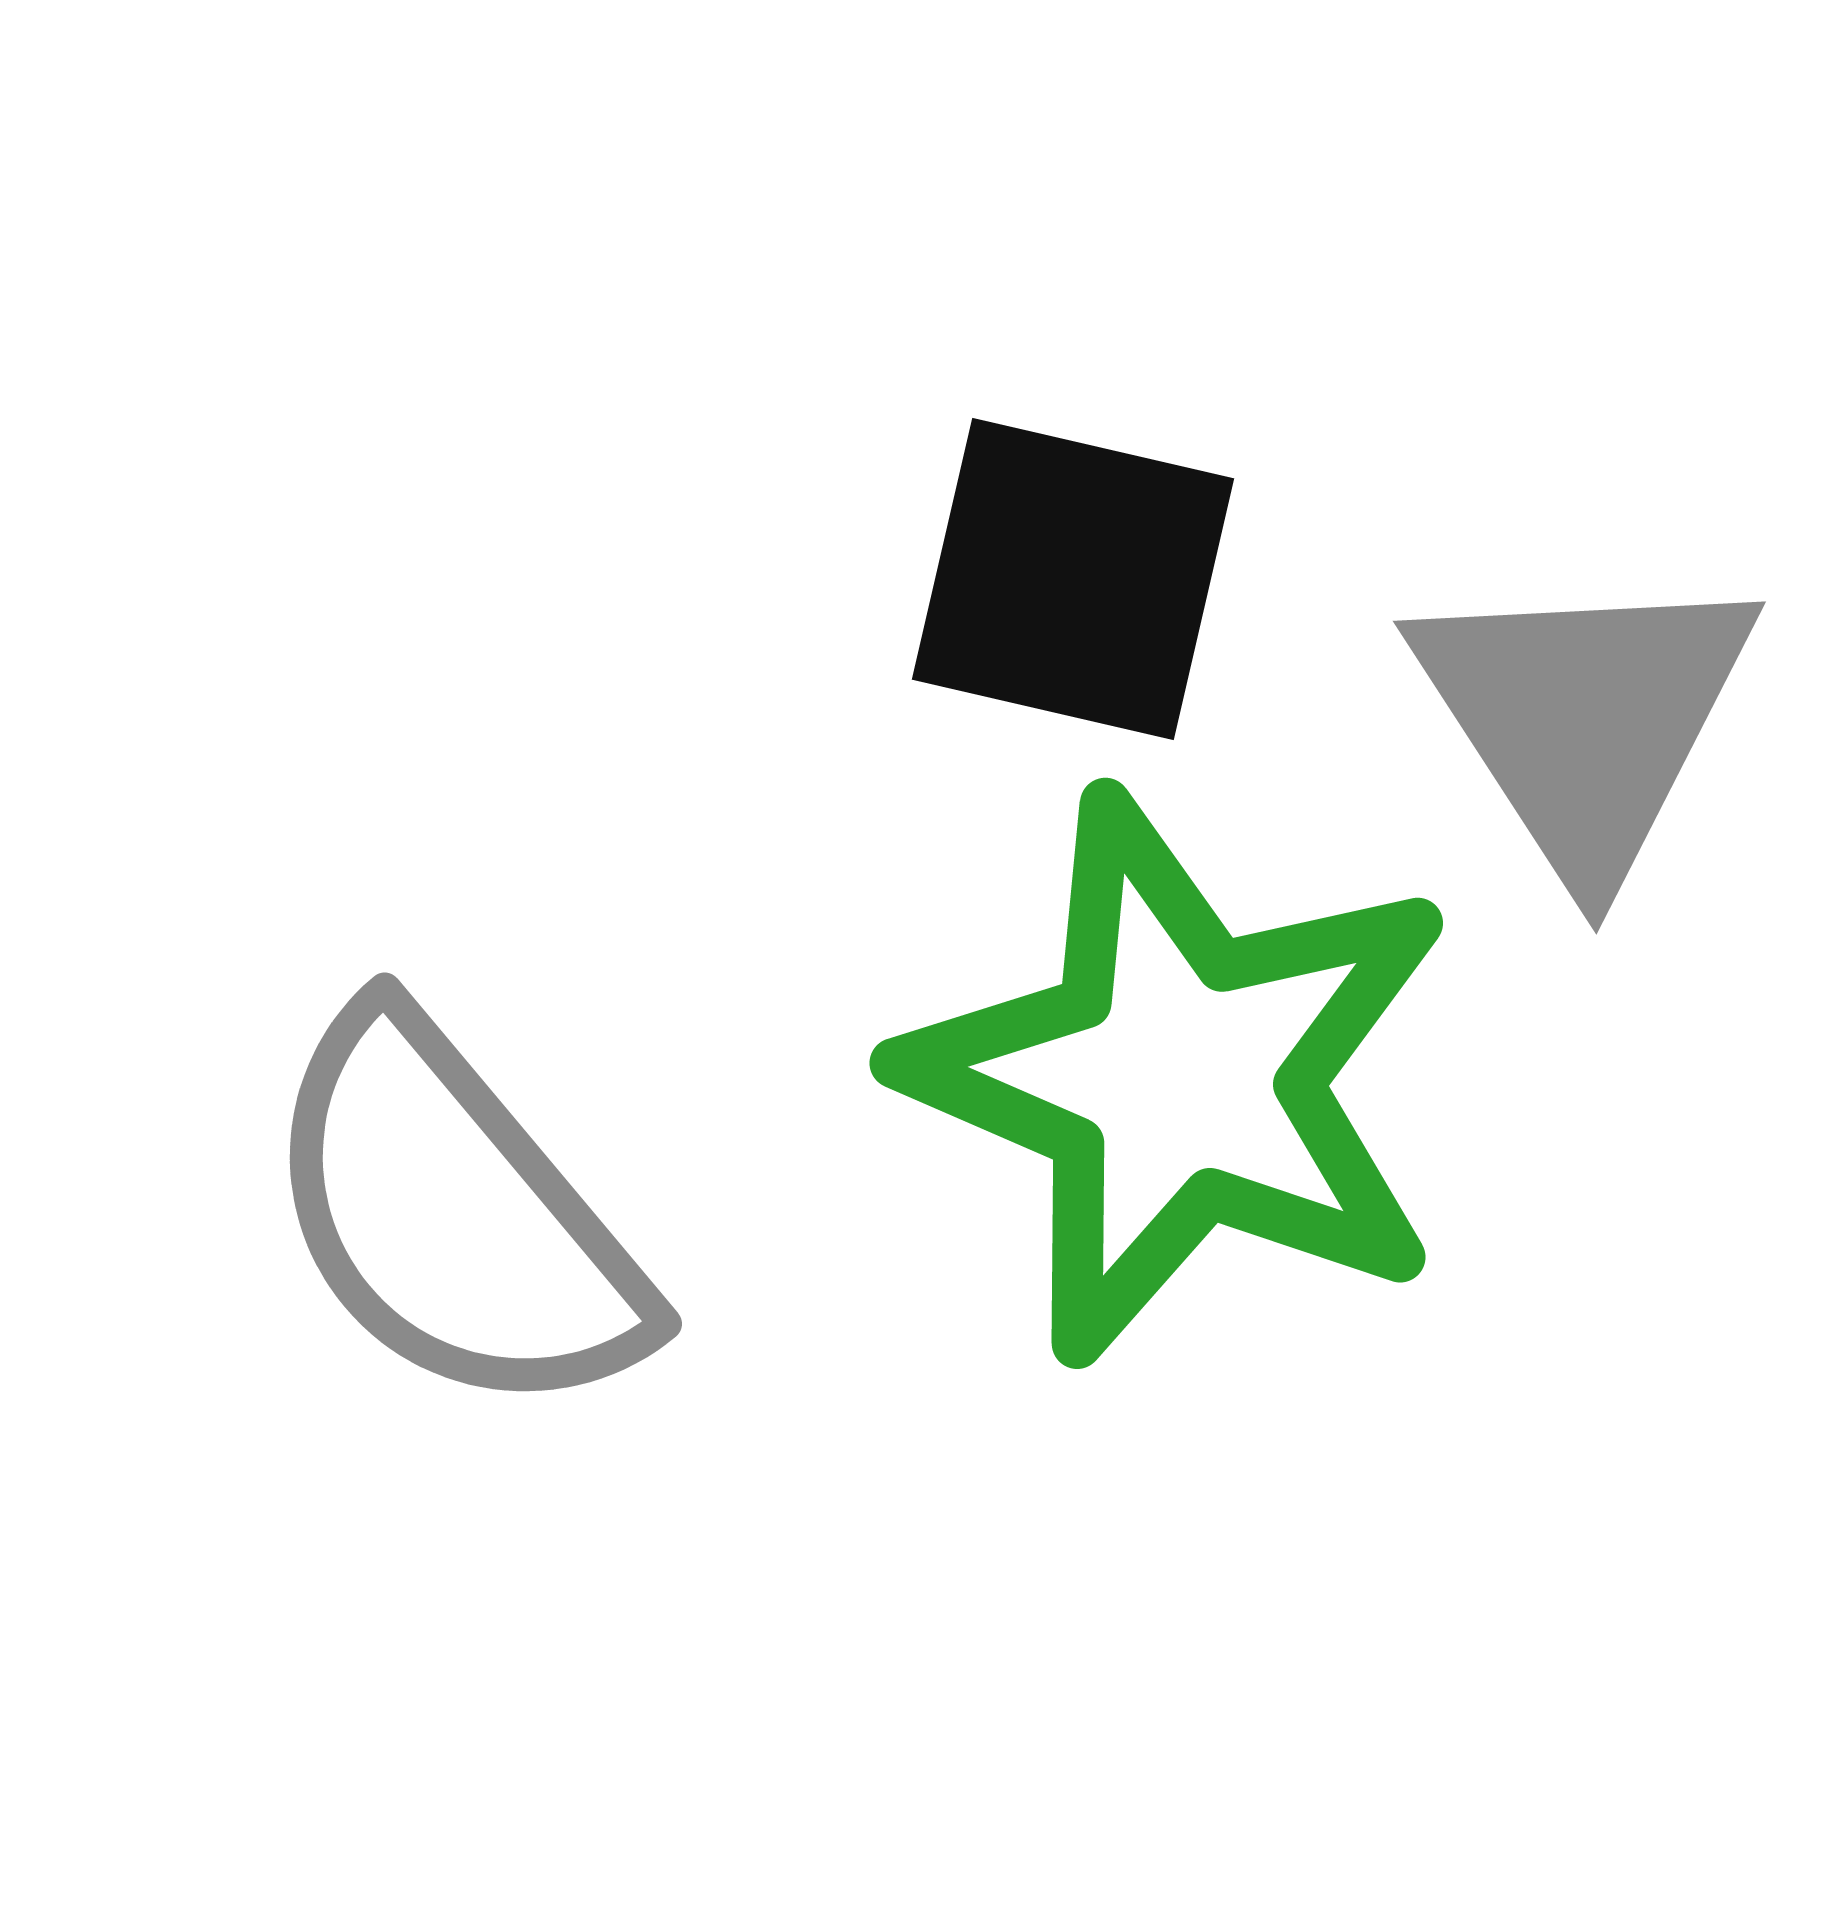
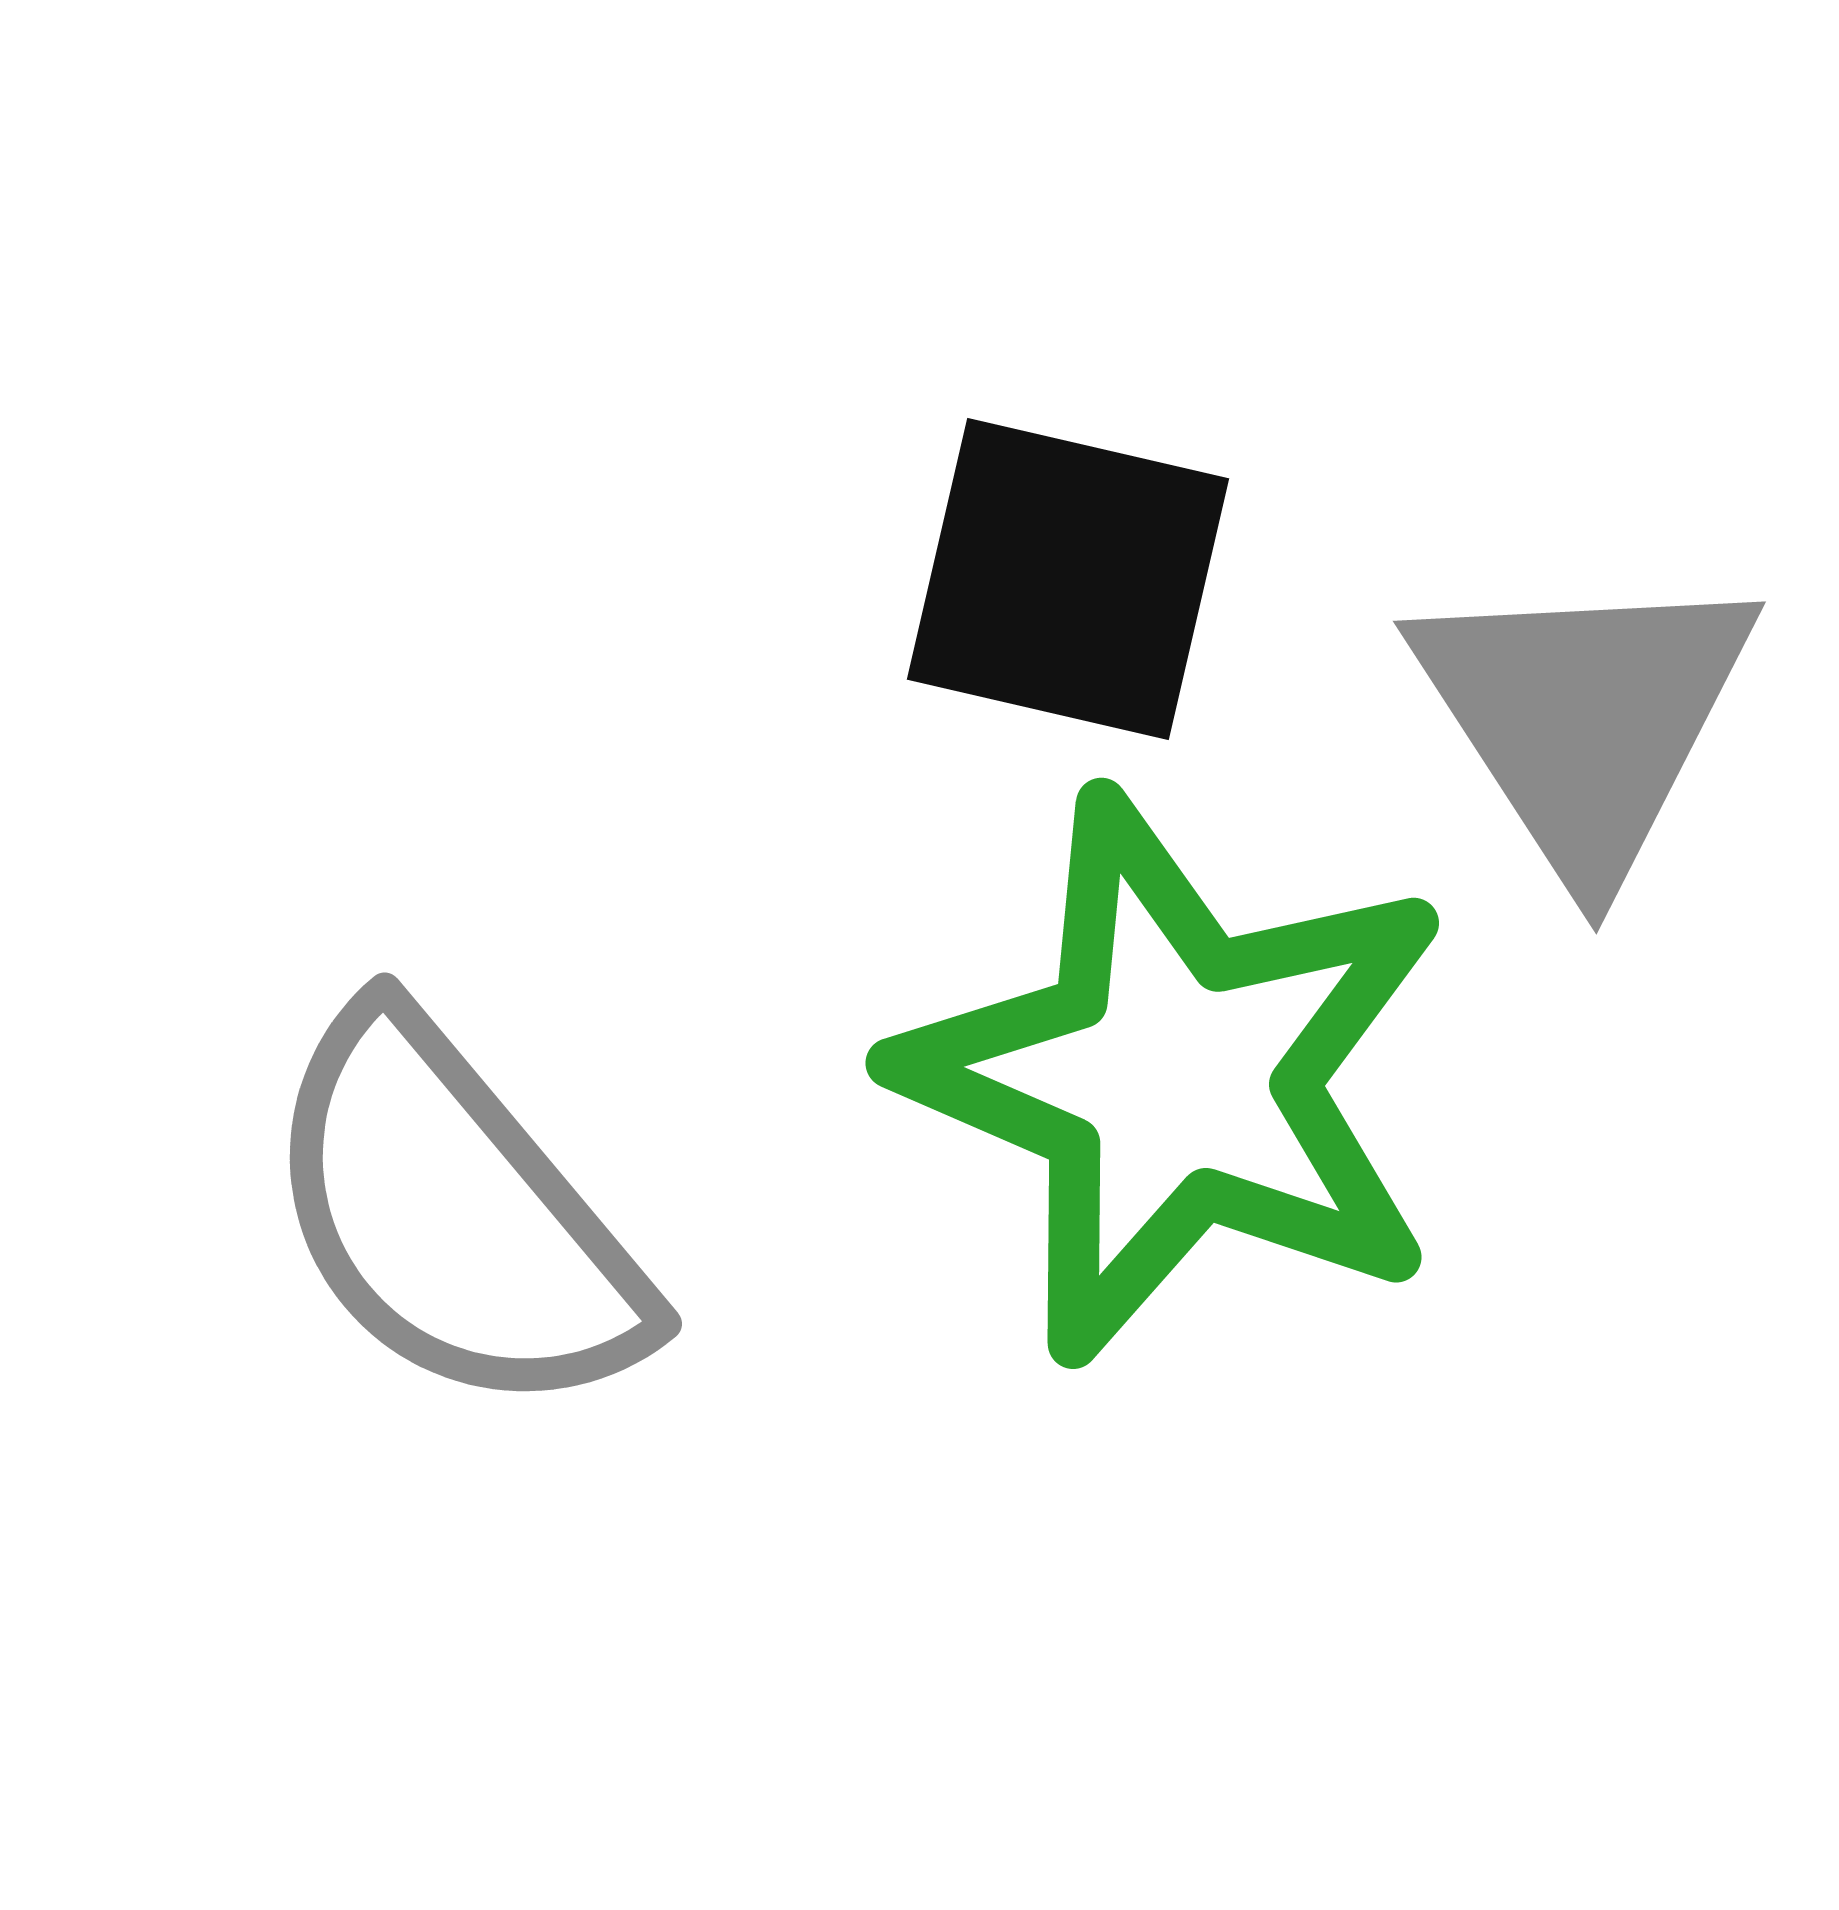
black square: moved 5 px left
green star: moved 4 px left
